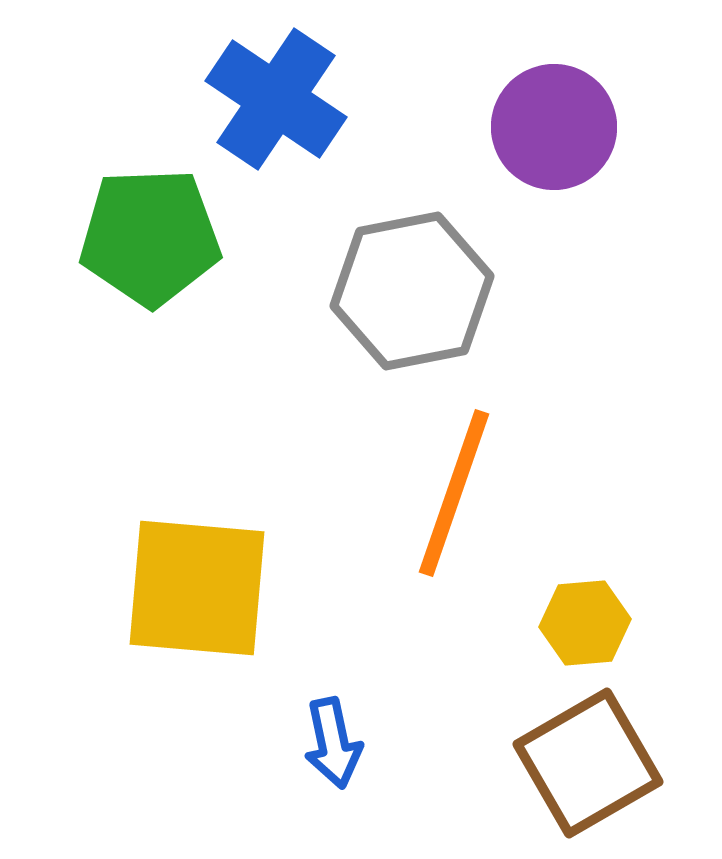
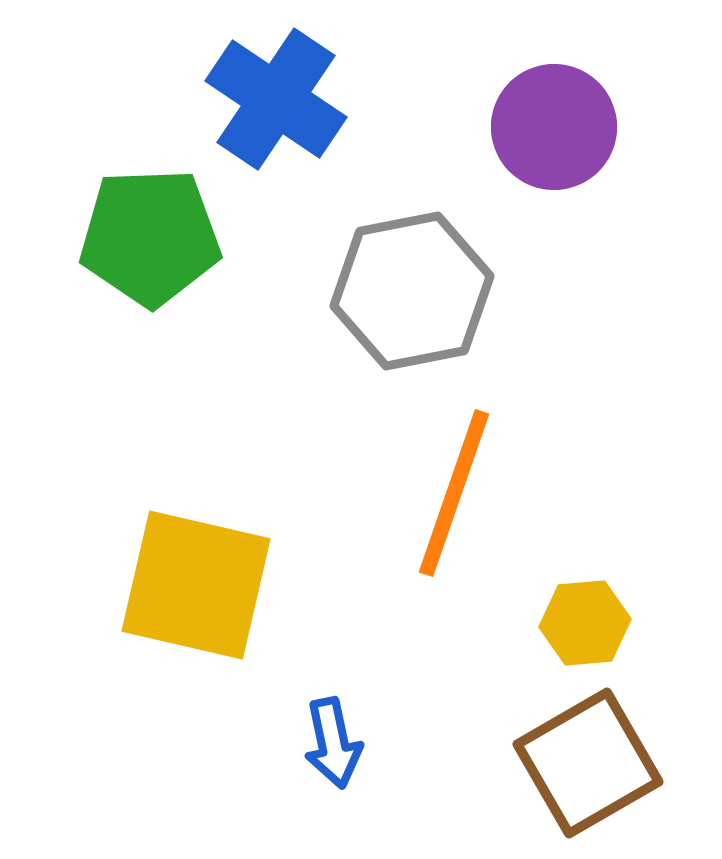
yellow square: moved 1 px left, 3 px up; rotated 8 degrees clockwise
